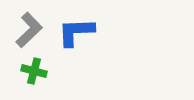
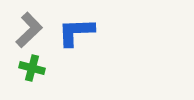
green cross: moved 2 px left, 3 px up
